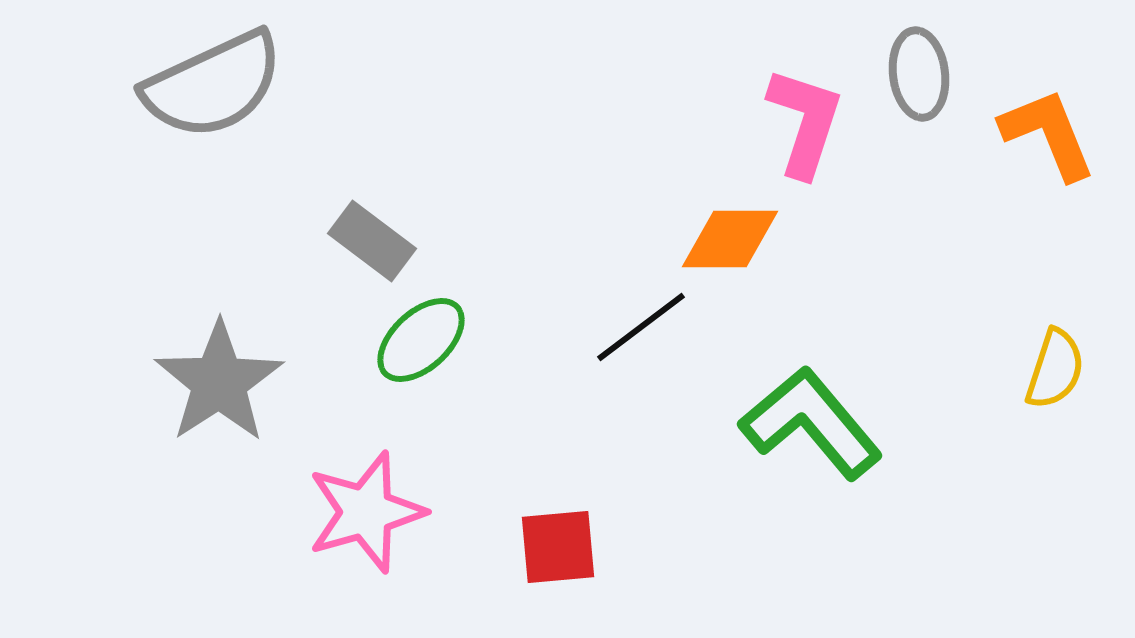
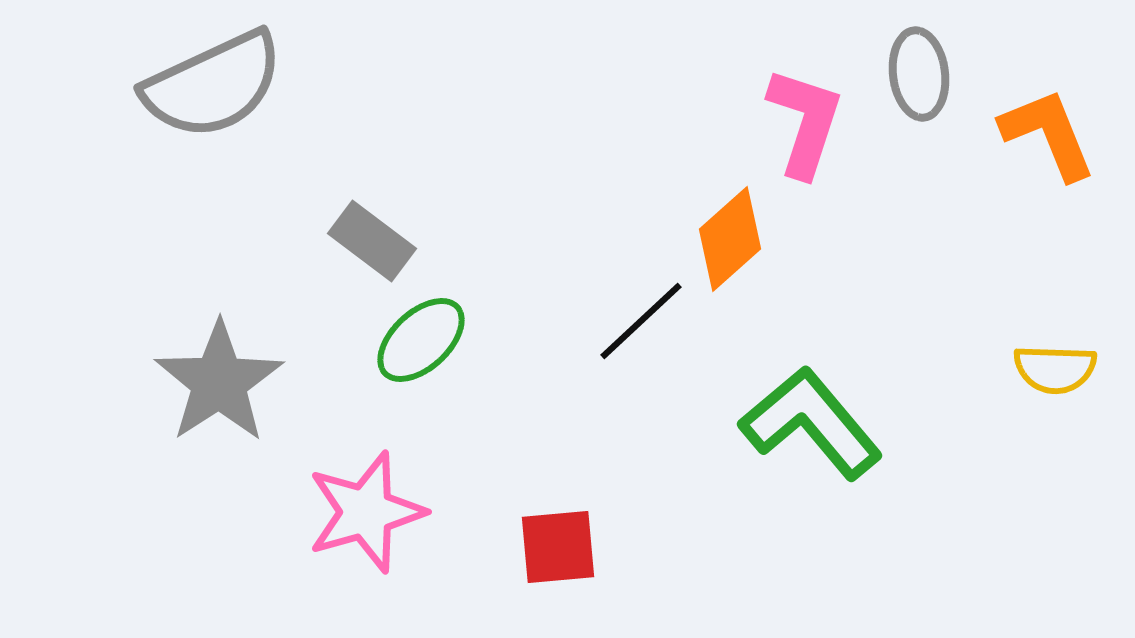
orange diamond: rotated 42 degrees counterclockwise
black line: moved 6 px up; rotated 6 degrees counterclockwise
yellow semicircle: rotated 74 degrees clockwise
